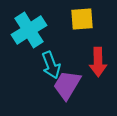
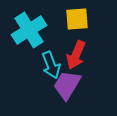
yellow square: moved 5 px left
red arrow: moved 22 px left, 7 px up; rotated 24 degrees clockwise
